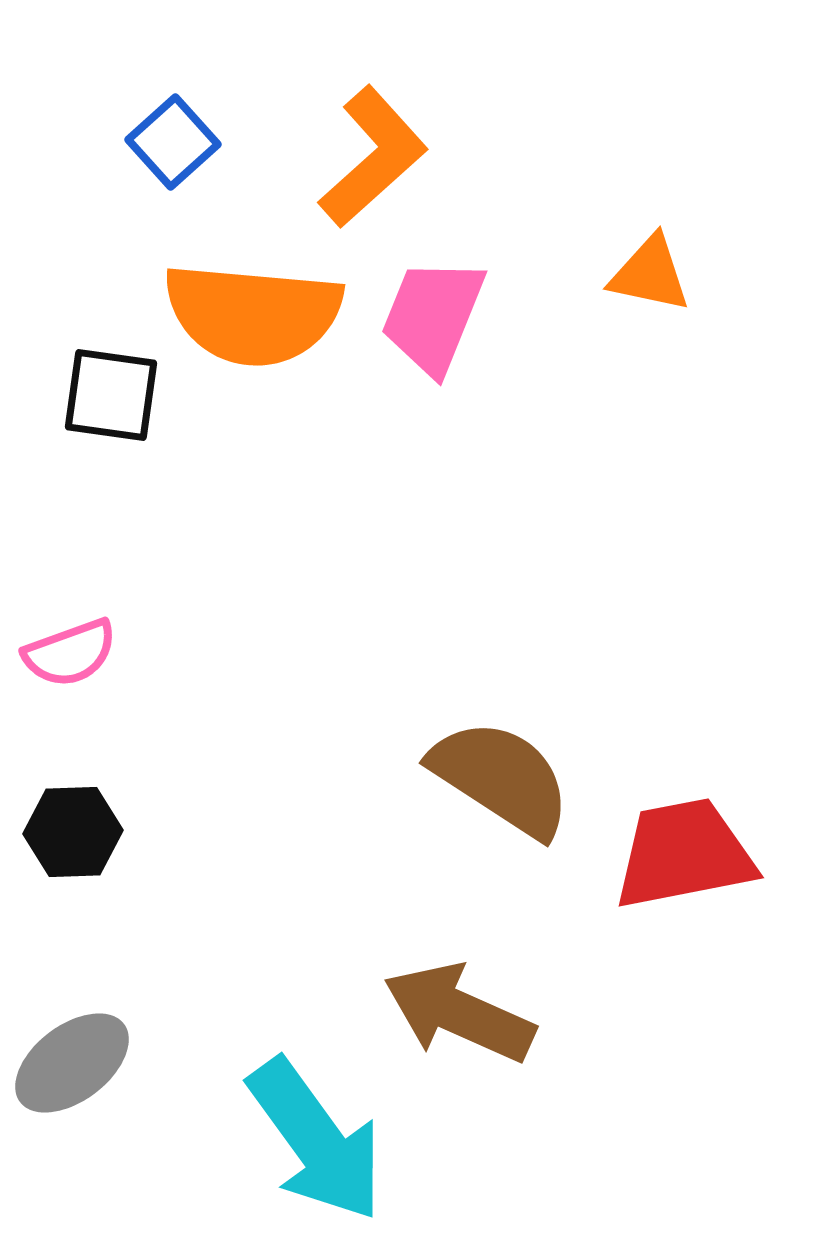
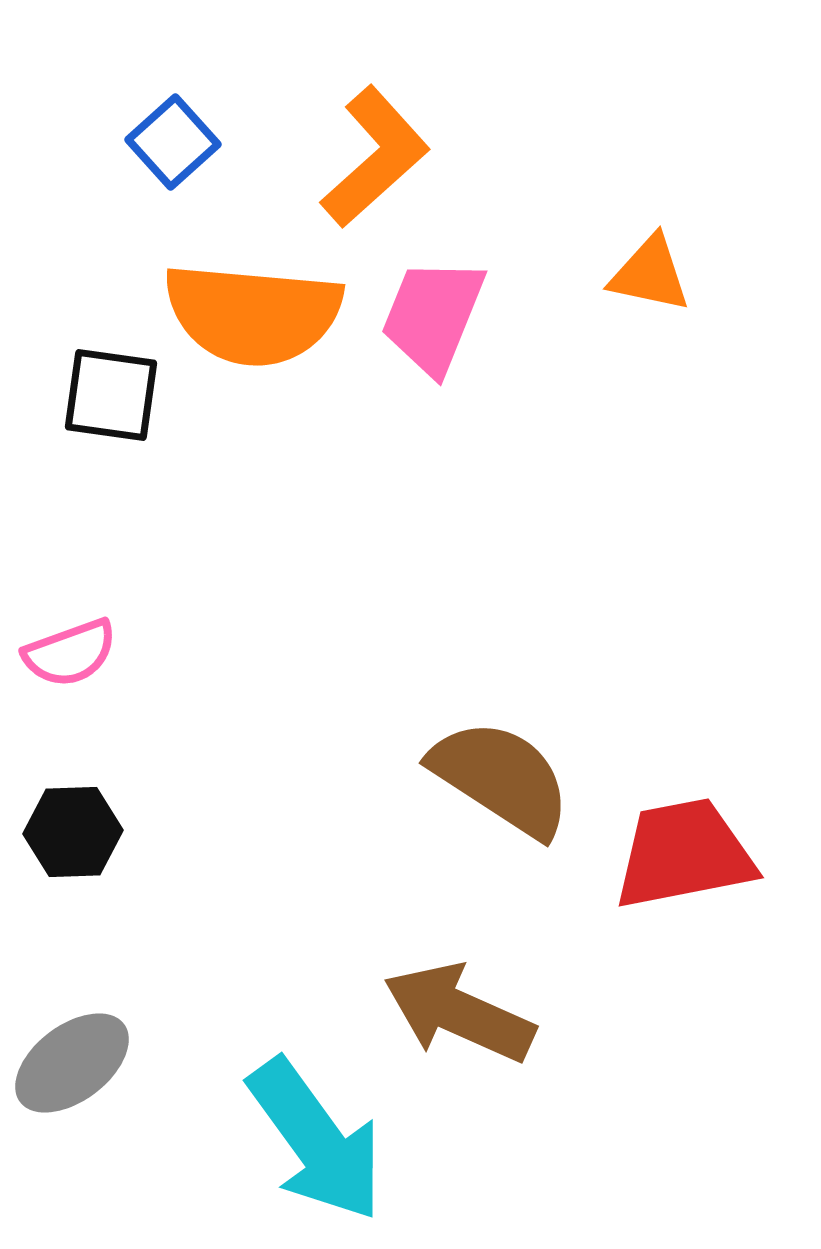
orange L-shape: moved 2 px right
